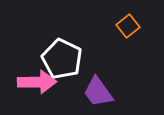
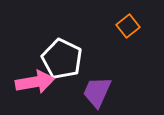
pink arrow: moved 2 px left; rotated 9 degrees counterclockwise
purple trapezoid: moved 1 px left; rotated 60 degrees clockwise
